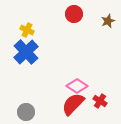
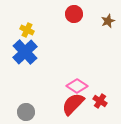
blue cross: moved 1 px left
